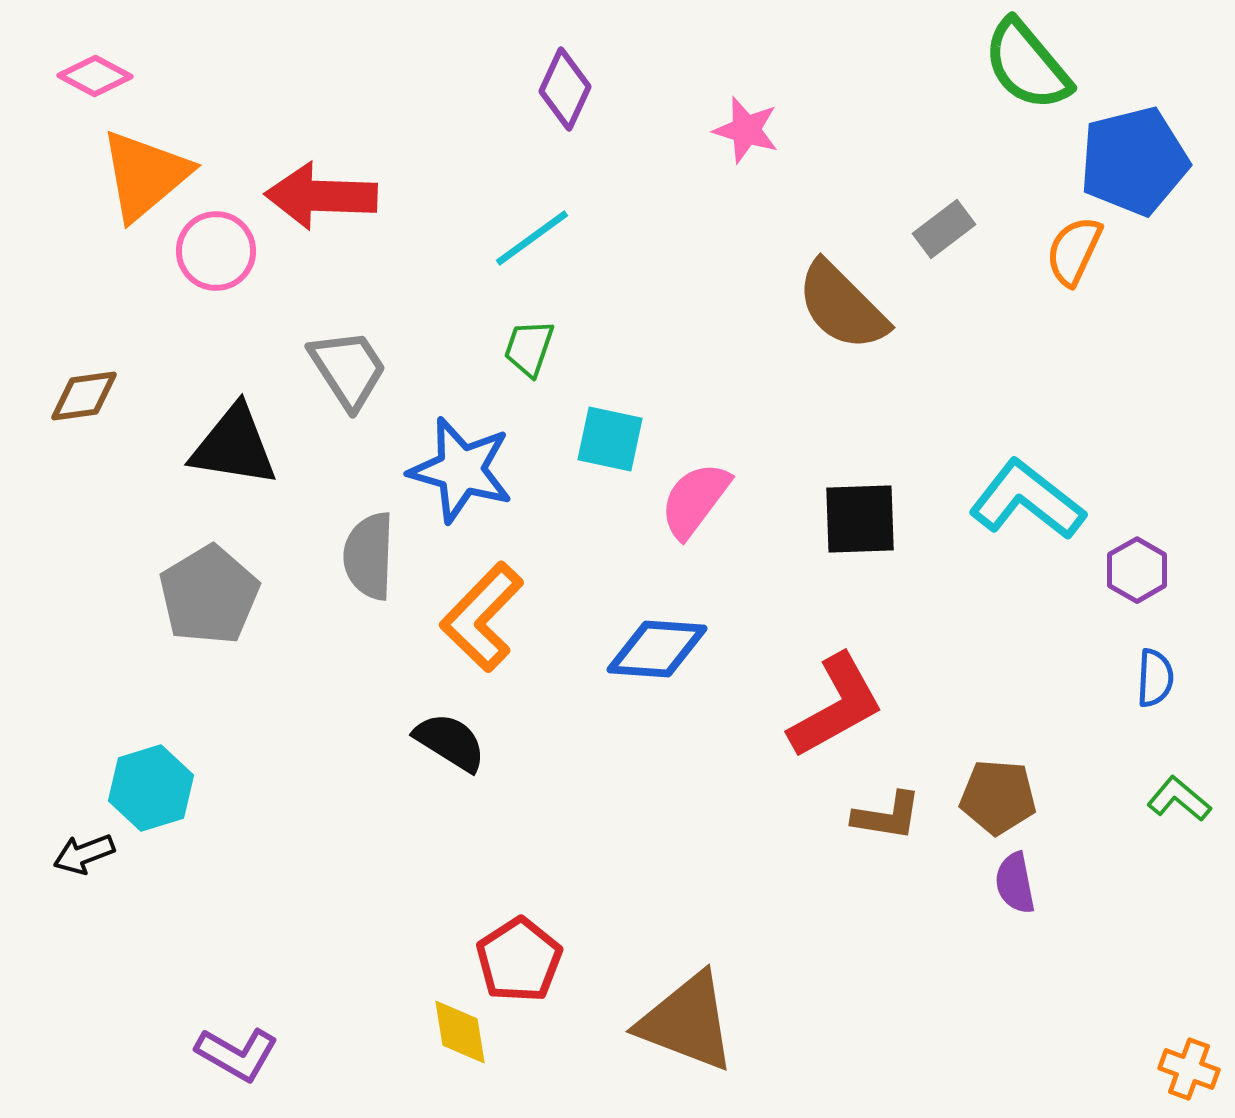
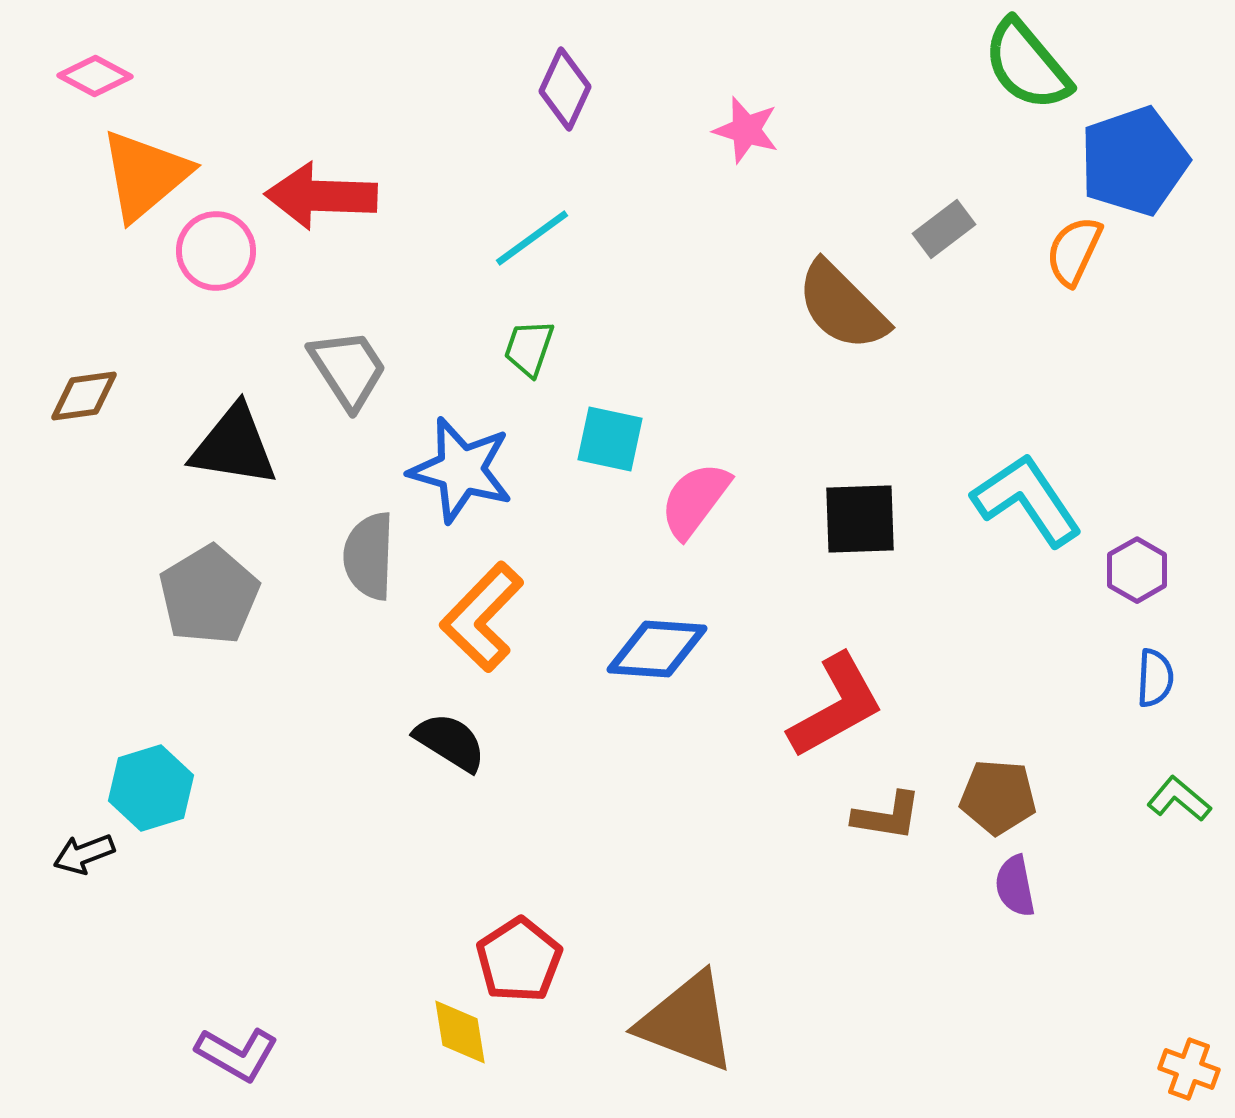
blue pentagon: rotated 5 degrees counterclockwise
cyan L-shape: rotated 18 degrees clockwise
purple semicircle: moved 3 px down
